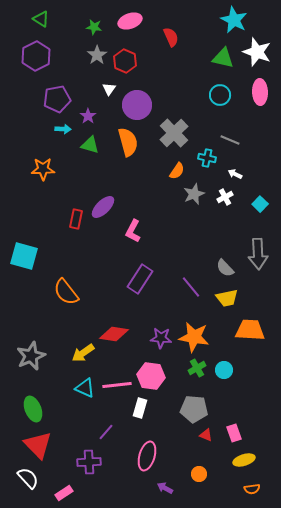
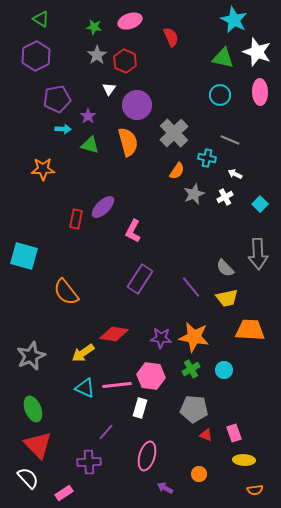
green cross at (197, 368): moved 6 px left, 1 px down
yellow ellipse at (244, 460): rotated 20 degrees clockwise
orange semicircle at (252, 489): moved 3 px right, 1 px down
